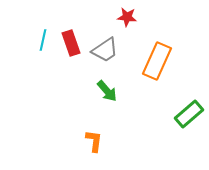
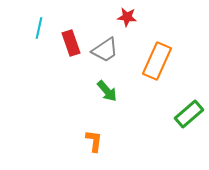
cyan line: moved 4 px left, 12 px up
